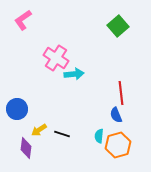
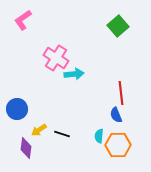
orange hexagon: rotated 15 degrees clockwise
